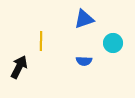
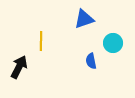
blue semicircle: moved 7 px right; rotated 77 degrees clockwise
